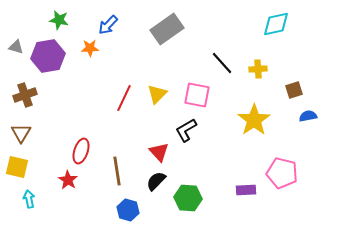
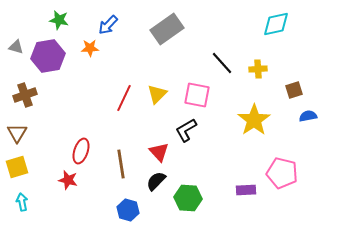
brown triangle: moved 4 px left
yellow square: rotated 30 degrees counterclockwise
brown line: moved 4 px right, 7 px up
red star: rotated 18 degrees counterclockwise
cyan arrow: moved 7 px left, 3 px down
